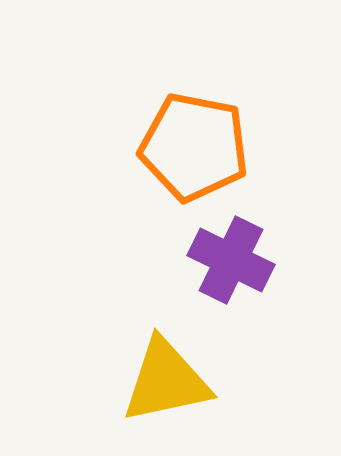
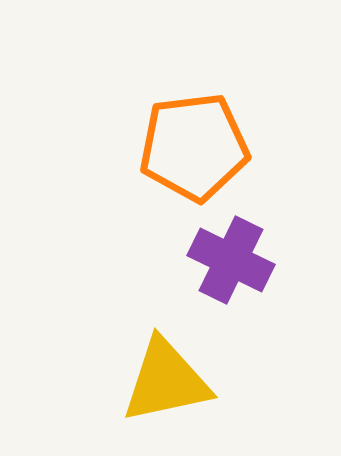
orange pentagon: rotated 18 degrees counterclockwise
